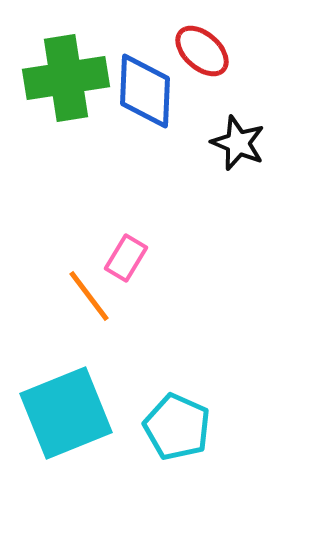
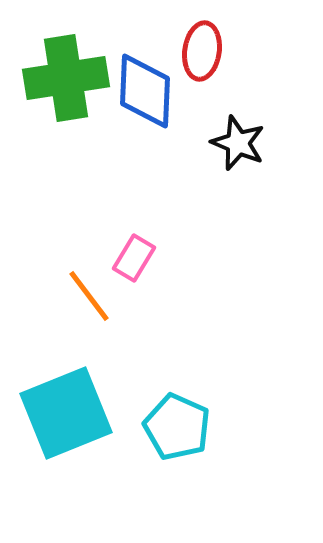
red ellipse: rotated 56 degrees clockwise
pink rectangle: moved 8 px right
